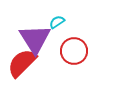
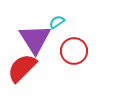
red semicircle: moved 5 px down
